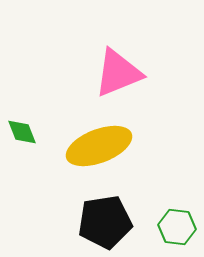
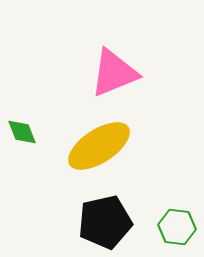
pink triangle: moved 4 px left
yellow ellipse: rotated 12 degrees counterclockwise
black pentagon: rotated 4 degrees counterclockwise
